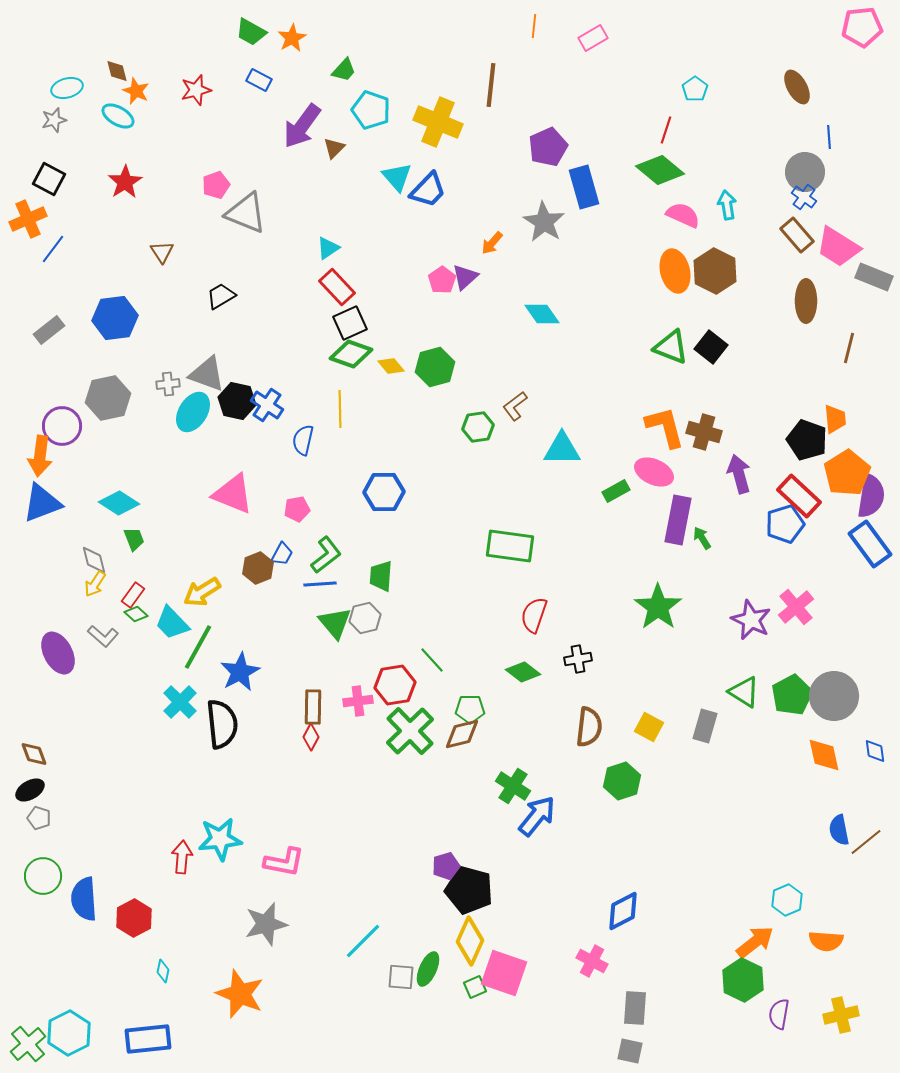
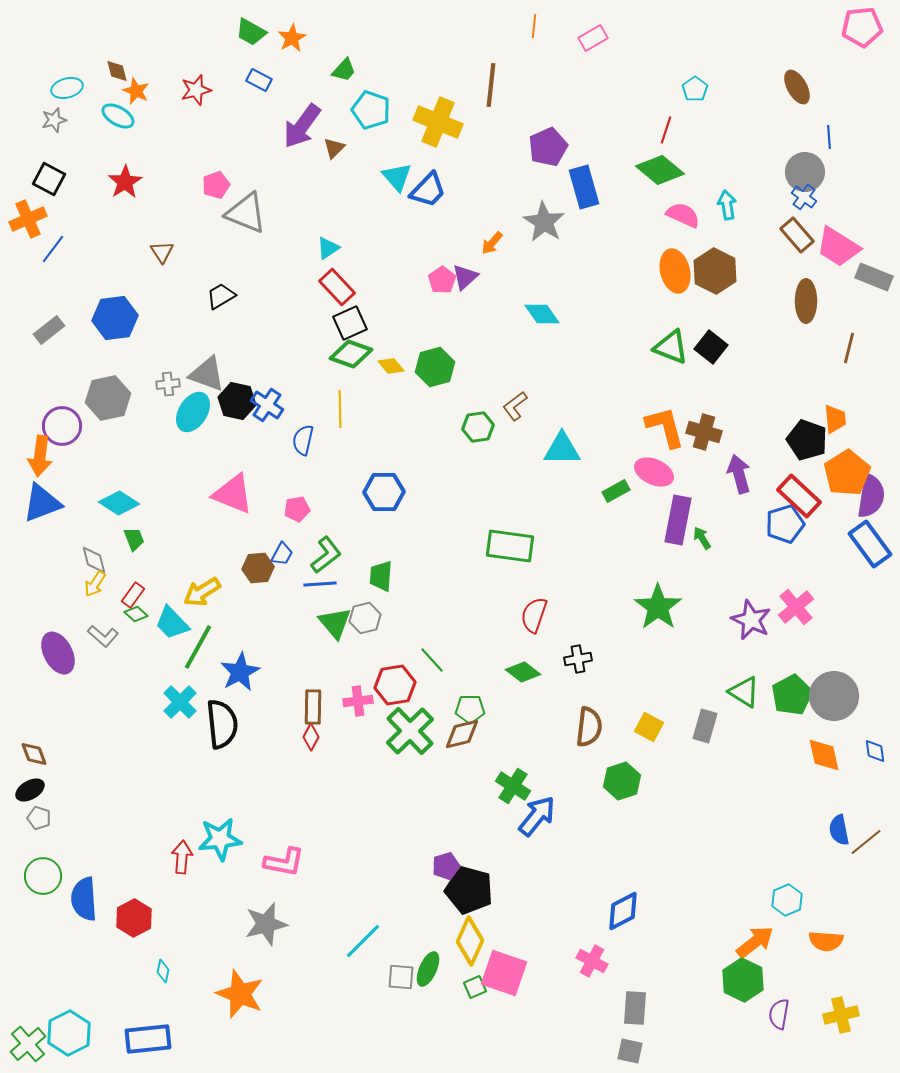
brown hexagon at (258, 568): rotated 16 degrees clockwise
